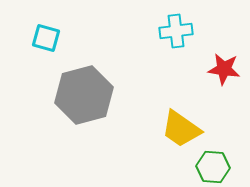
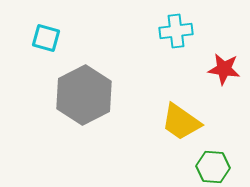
gray hexagon: rotated 12 degrees counterclockwise
yellow trapezoid: moved 7 px up
